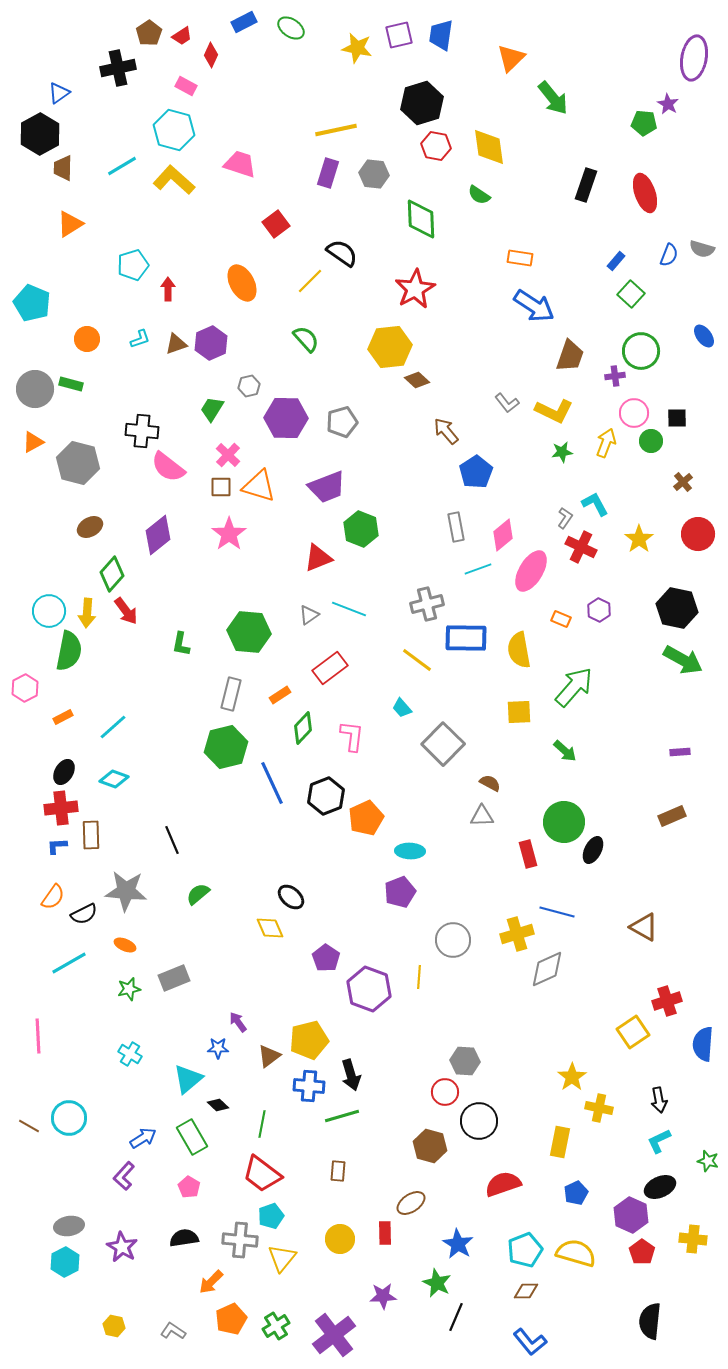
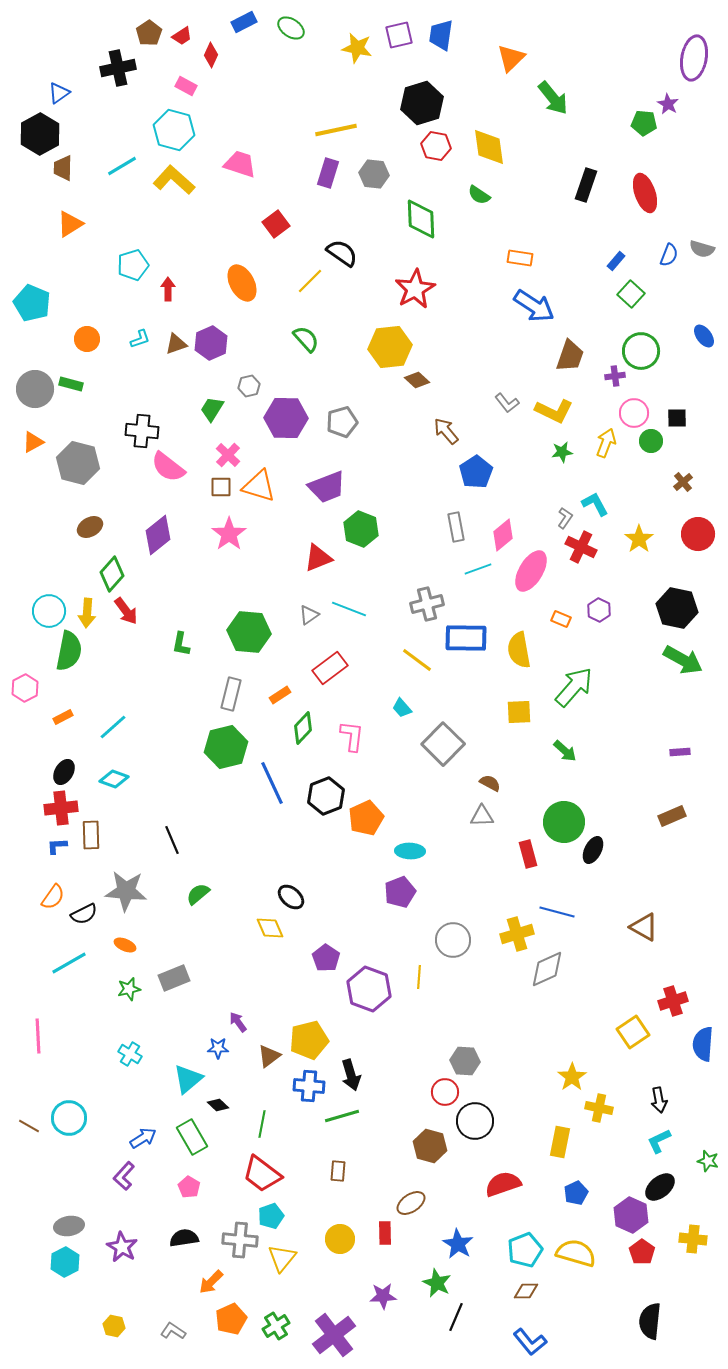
red cross at (667, 1001): moved 6 px right
black circle at (479, 1121): moved 4 px left
black ellipse at (660, 1187): rotated 16 degrees counterclockwise
